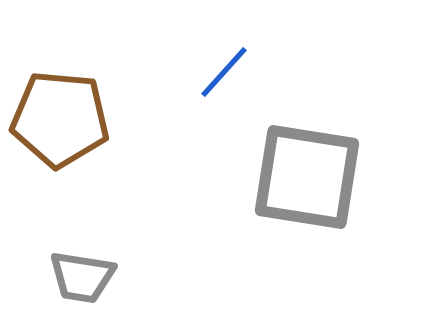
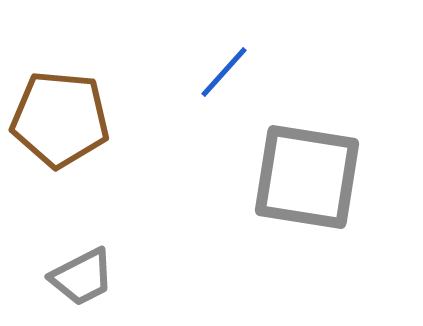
gray trapezoid: rotated 36 degrees counterclockwise
